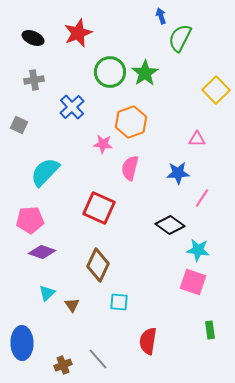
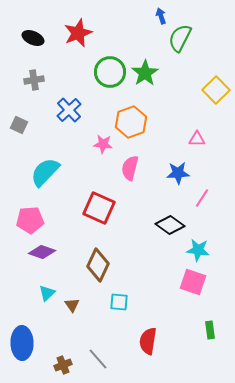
blue cross: moved 3 px left, 3 px down
